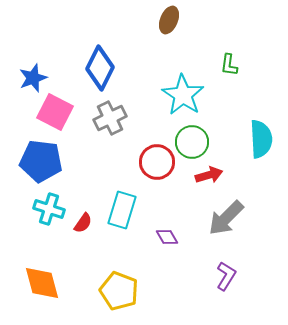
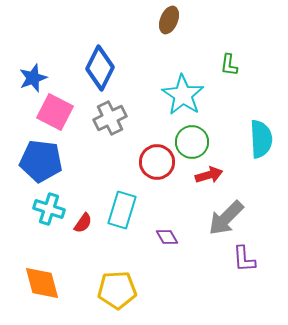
purple L-shape: moved 18 px right, 17 px up; rotated 144 degrees clockwise
yellow pentagon: moved 2 px left, 1 px up; rotated 24 degrees counterclockwise
